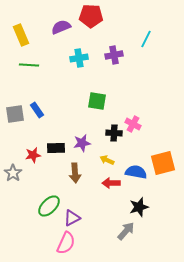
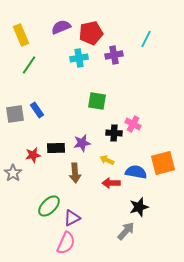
red pentagon: moved 17 px down; rotated 15 degrees counterclockwise
green line: rotated 60 degrees counterclockwise
